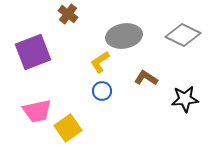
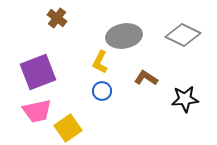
brown cross: moved 11 px left, 4 px down
purple square: moved 5 px right, 20 px down
yellow L-shape: rotated 30 degrees counterclockwise
